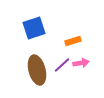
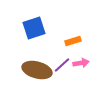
brown ellipse: rotated 60 degrees counterclockwise
